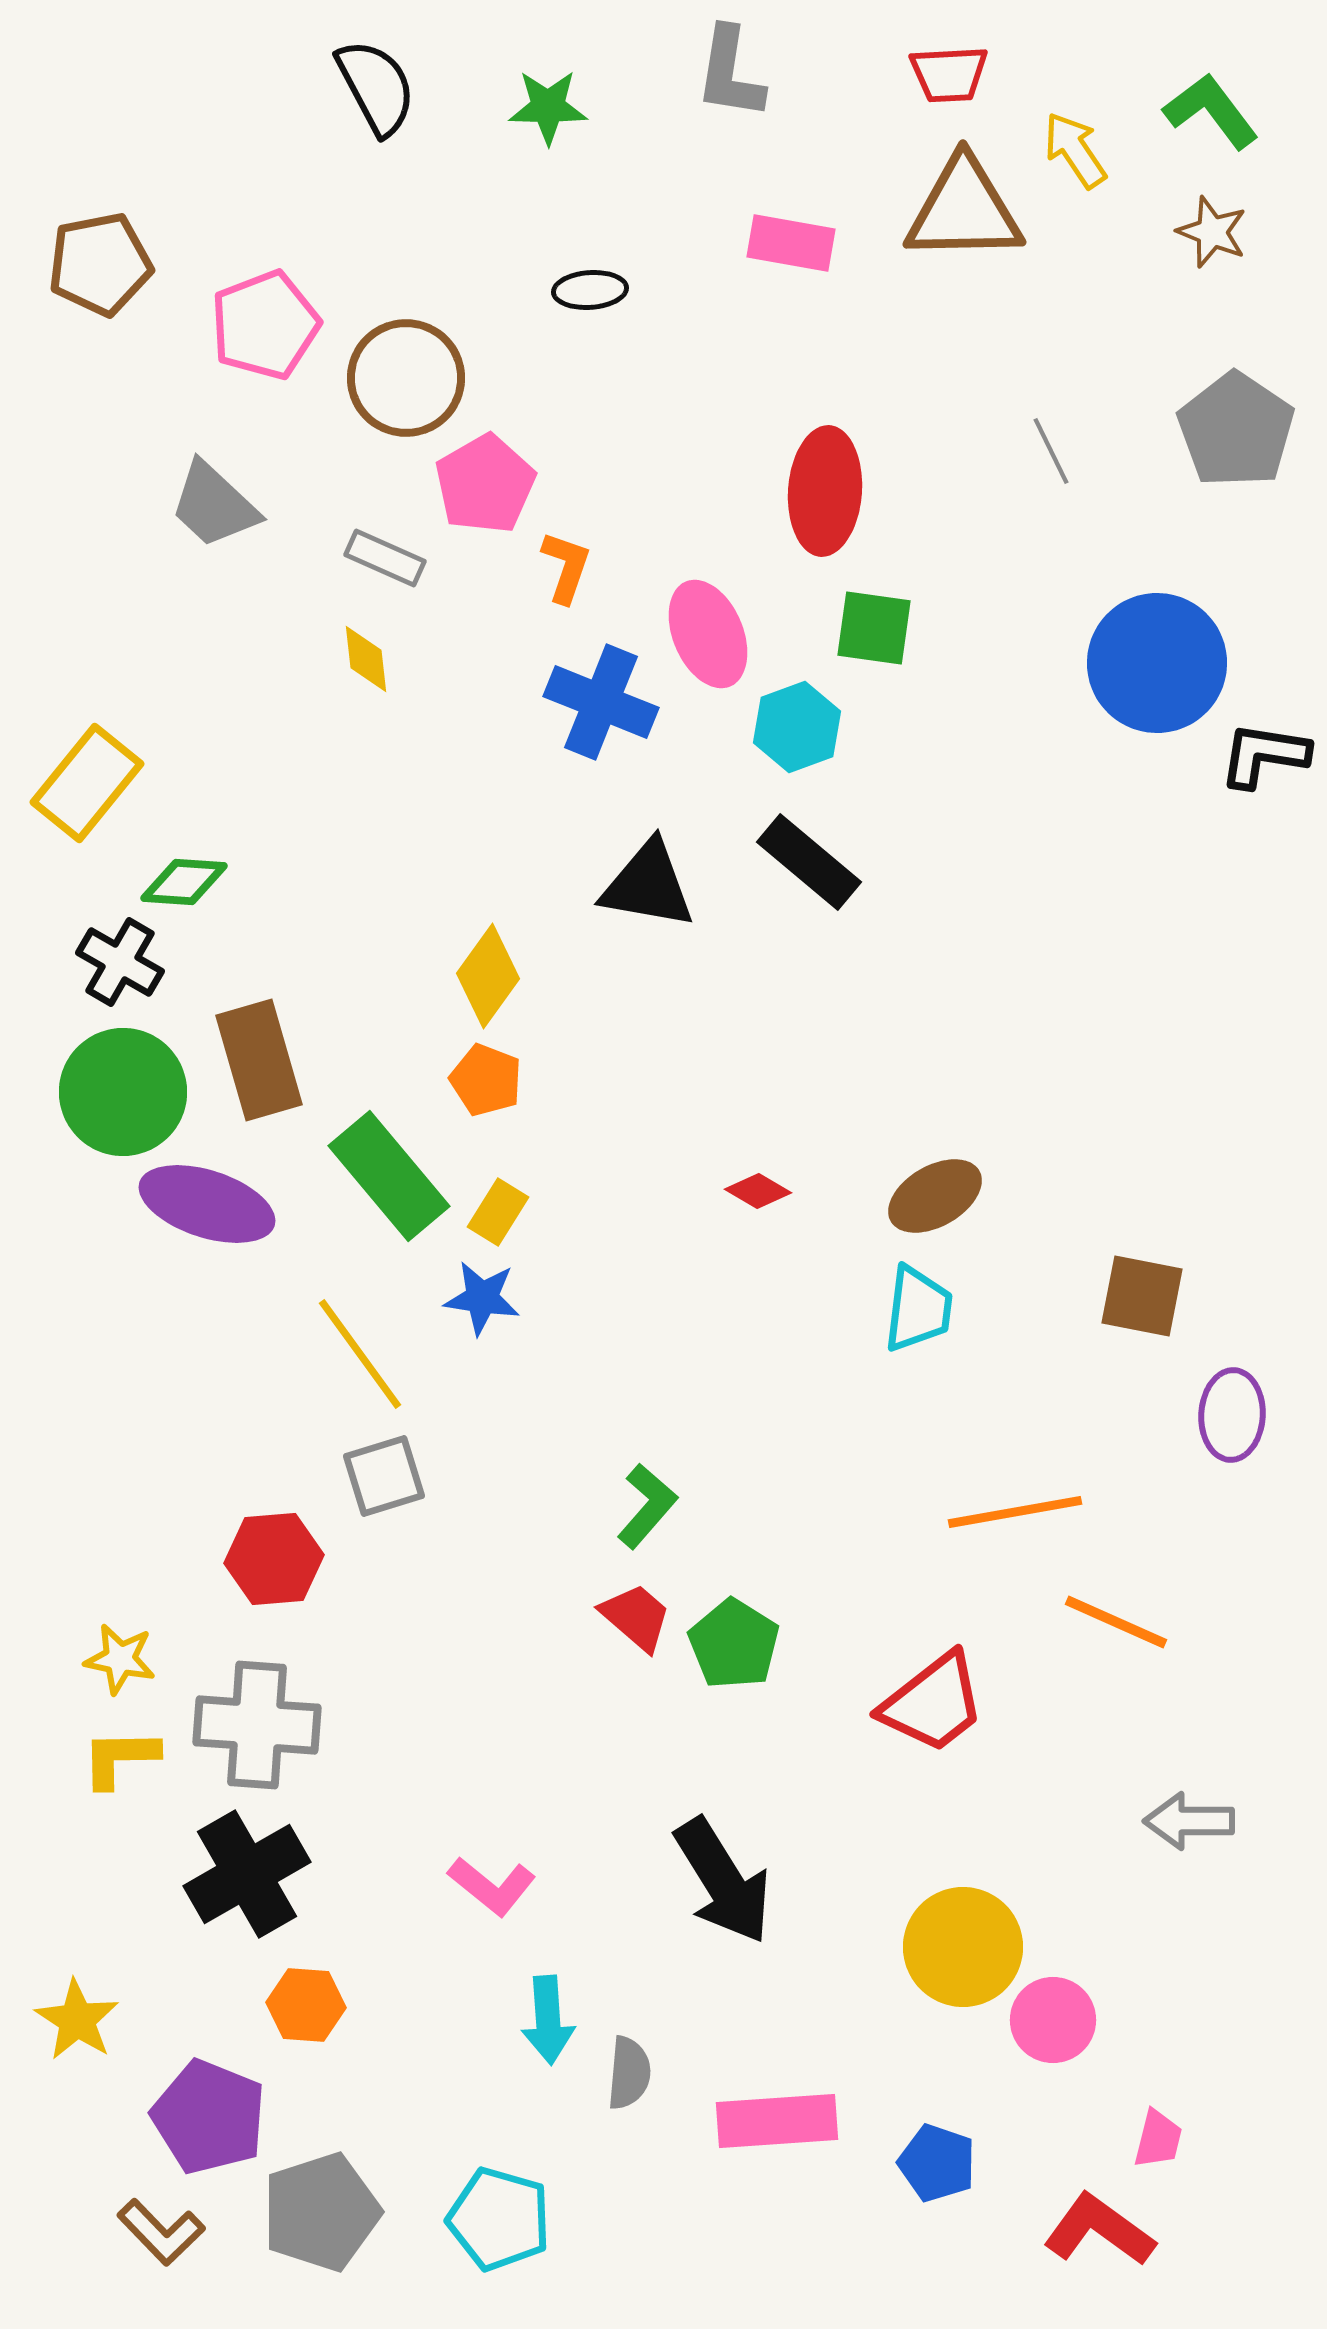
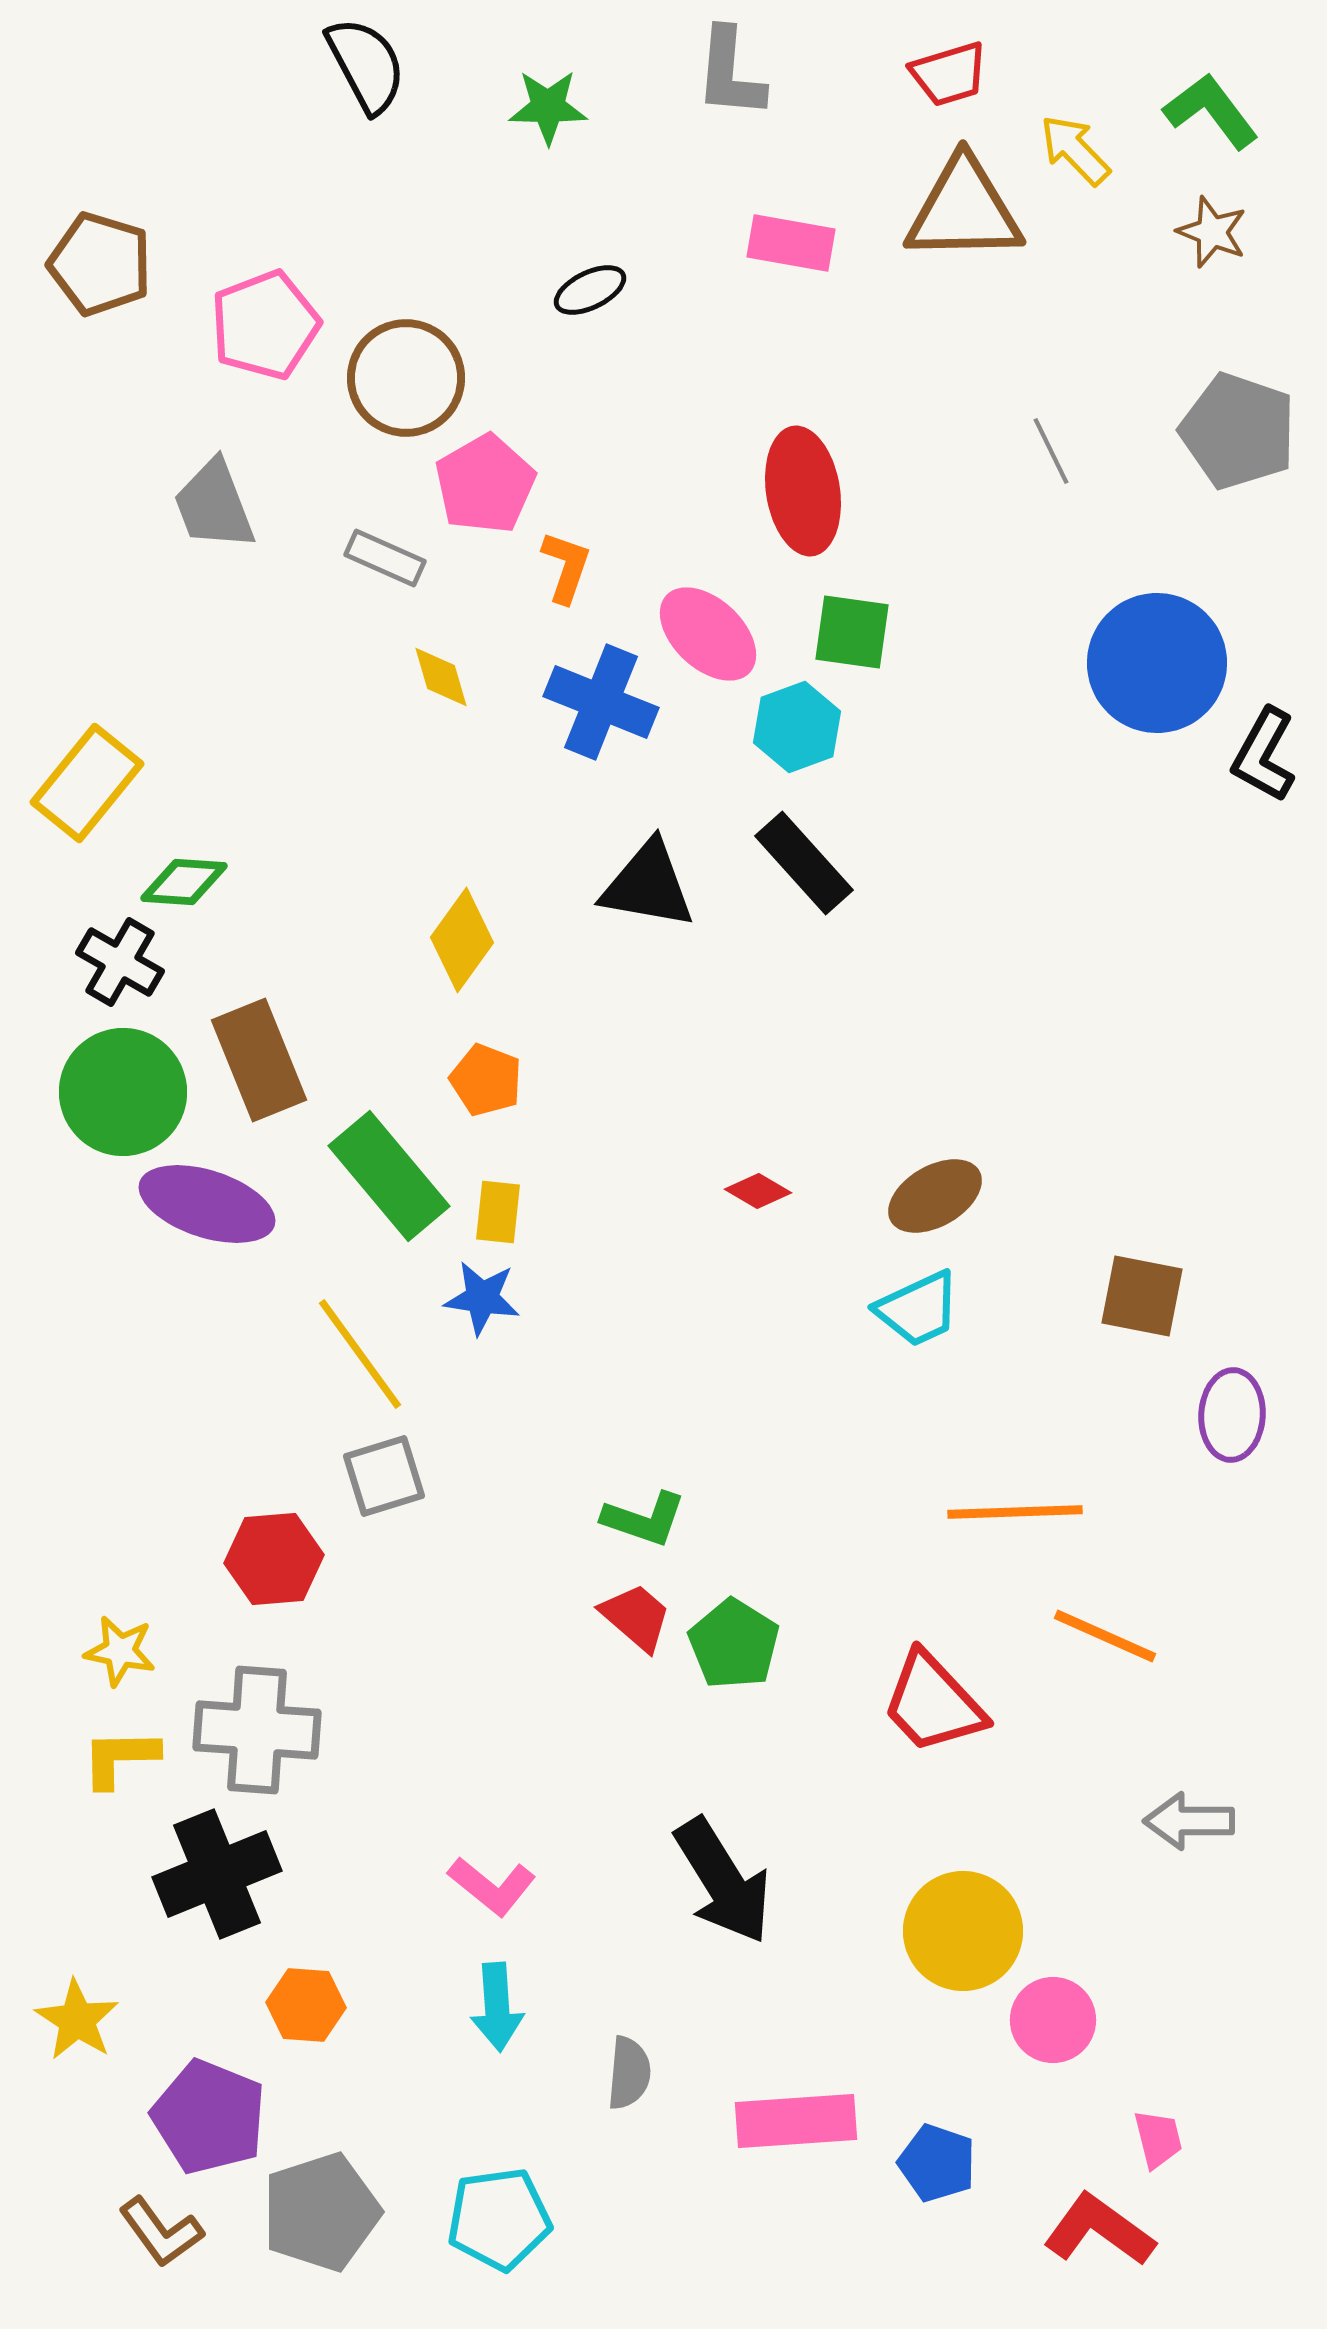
gray L-shape at (730, 73): rotated 4 degrees counterclockwise
red trapezoid at (949, 74): rotated 14 degrees counterclockwise
black semicircle at (376, 87): moved 10 px left, 22 px up
yellow arrow at (1075, 150): rotated 10 degrees counterclockwise
brown pentagon at (100, 264): rotated 28 degrees clockwise
black ellipse at (590, 290): rotated 22 degrees counterclockwise
gray pentagon at (1236, 430): moved 2 px right, 1 px down; rotated 15 degrees counterclockwise
red ellipse at (825, 491): moved 22 px left; rotated 13 degrees counterclockwise
gray trapezoid at (214, 505): rotated 26 degrees clockwise
green square at (874, 628): moved 22 px left, 4 px down
pink ellipse at (708, 634): rotated 24 degrees counterclockwise
yellow diamond at (366, 659): moved 75 px right, 18 px down; rotated 10 degrees counterclockwise
black L-shape at (1264, 755): rotated 70 degrees counterclockwise
black rectangle at (809, 862): moved 5 px left, 1 px down; rotated 8 degrees clockwise
yellow diamond at (488, 976): moved 26 px left, 36 px up
brown rectangle at (259, 1060): rotated 6 degrees counterclockwise
yellow rectangle at (498, 1212): rotated 26 degrees counterclockwise
cyan trapezoid at (918, 1309): rotated 58 degrees clockwise
green L-shape at (647, 1506): moved 3 px left, 13 px down; rotated 68 degrees clockwise
orange line at (1015, 1512): rotated 8 degrees clockwise
orange line at (1116, 1622): moved 11 px left, 14 px down
yellow star at (120, 1659): moved 8 px up
red trapezoid at (933, 1703): rotated 85 degrees clockwise
gray cross at (257, 1725): moved 5 px down
black cross at (247, 1874): moved 30 px left; rotated 8 degrees clockwise
yellow circle at (963, 1947): moved 16 px up
cyan arrow at (548, 2020): moved 51 px left, 13 px up
pink rectangle at (777, 2121): moved 19 px right
pink trapezoid at (1158, 2139): rotated 28 degrees counterclockwise
cyan pentagon at (499, 2219): rotated 24 degrees counterclockwise
brown L-shape at (161, 2232): rotated 8 degrees clockwise
